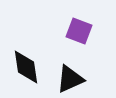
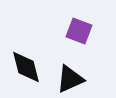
black diamond: rotated 6 degrees counterclockwise
